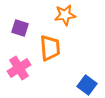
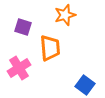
orange star: rotated 10 degrees counterclockwise
purple square: moved 3 px right, 1 px up
blue square: moved 2 px left
